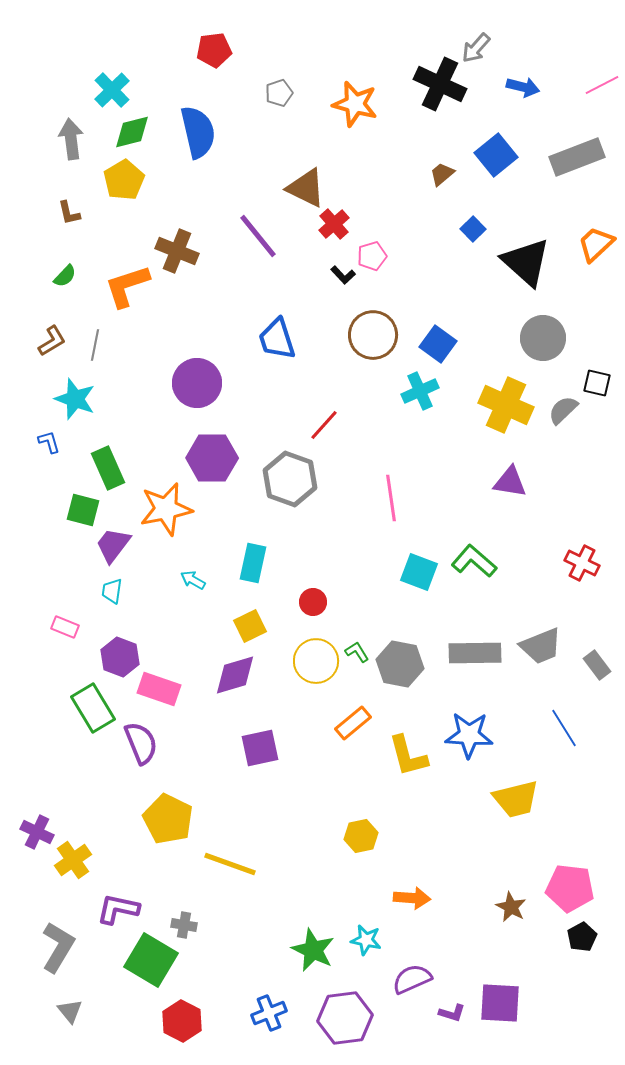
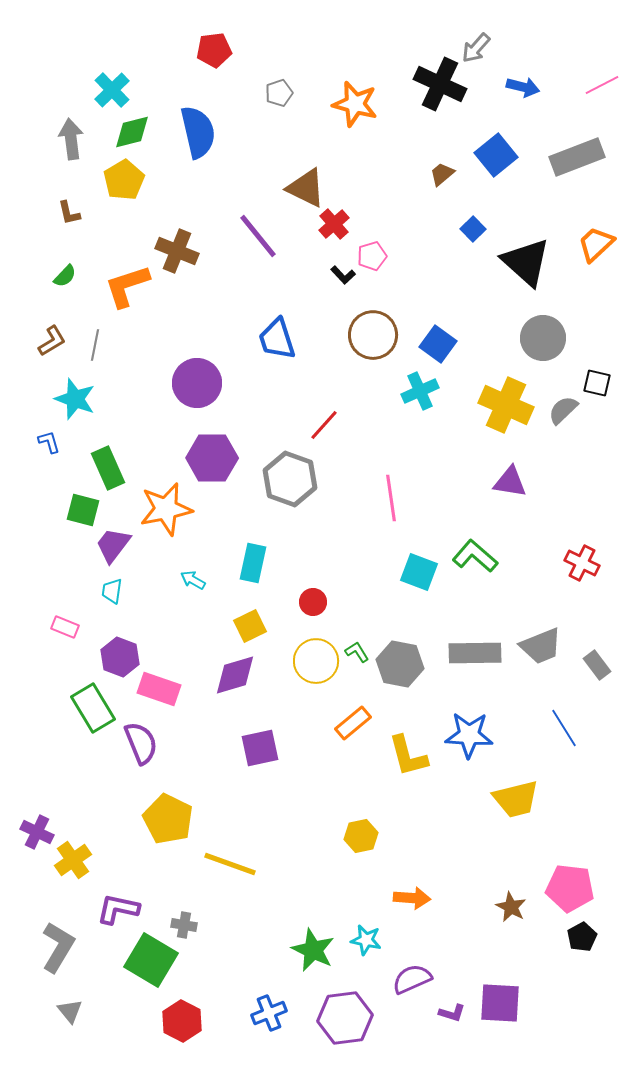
green L-shape at (474, 561): moved 1 px right, 5 px up
